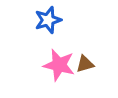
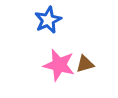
blue star: rotated 8 degrees counterclockwise
